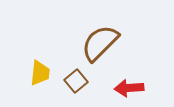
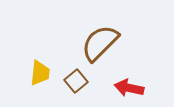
red arrow: rotated 16 degrees clockwise
